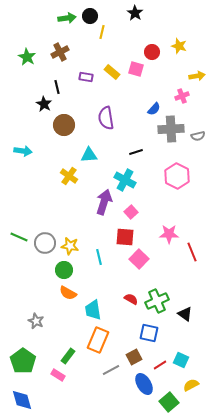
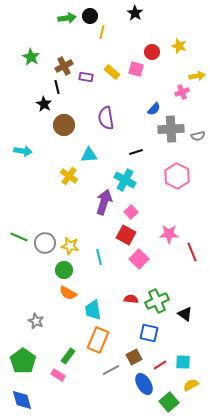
brown cross at (60, 52): moved 4 px right, 14 px down
green star at (27, 57): moved 4 px right
pink cross at (182, 96): moved 4 px up
red square at (125, 237): moved 1 px right, 2 px up; rotated 24 degrees clockwise
red semicircle at (131, 299): rotated 24 degrees counterclockwise
cyan square at (181, 360): moved 2 px right, 2 px down; rotated 21 degrees counterclockwise
